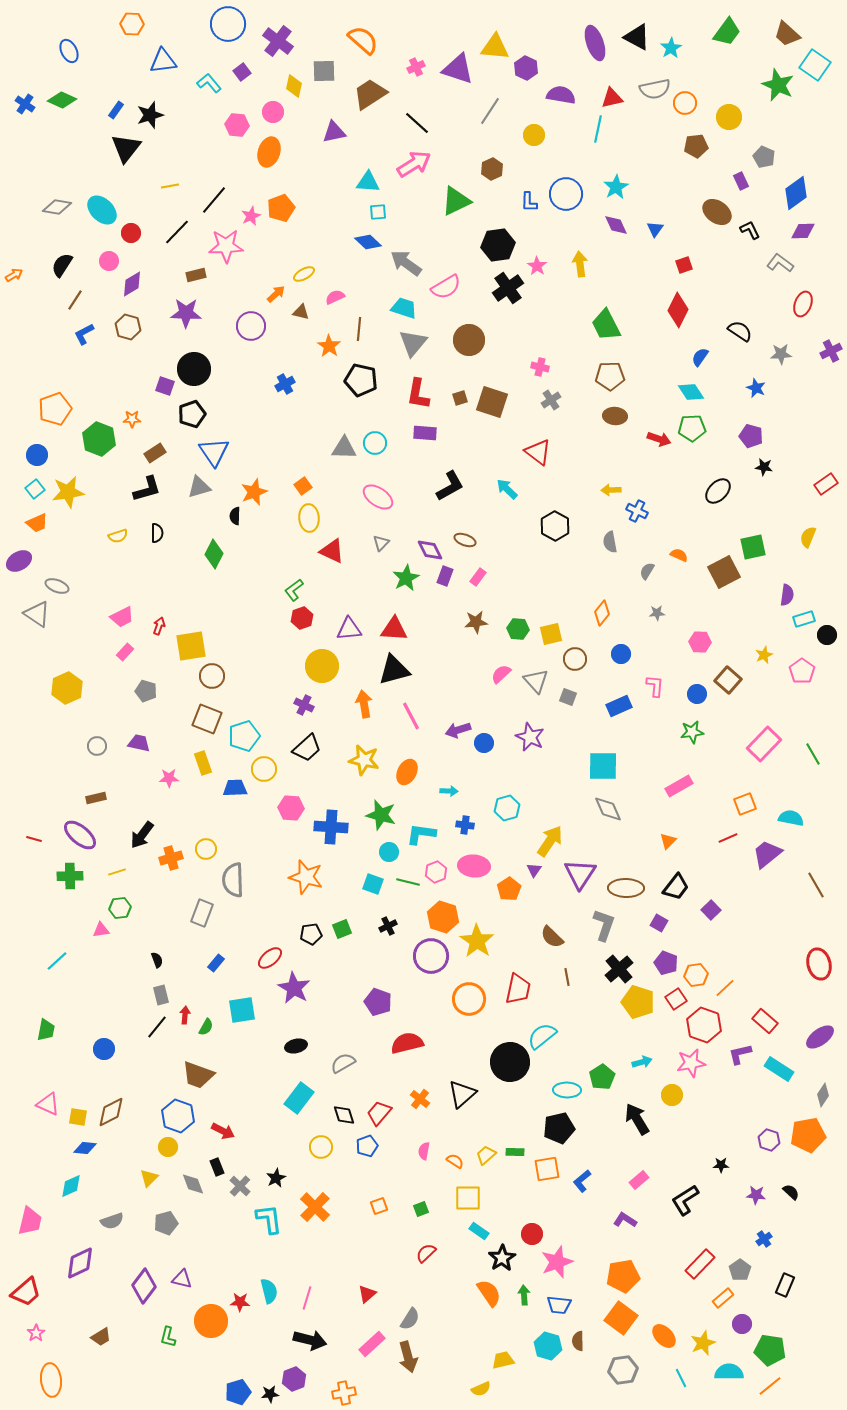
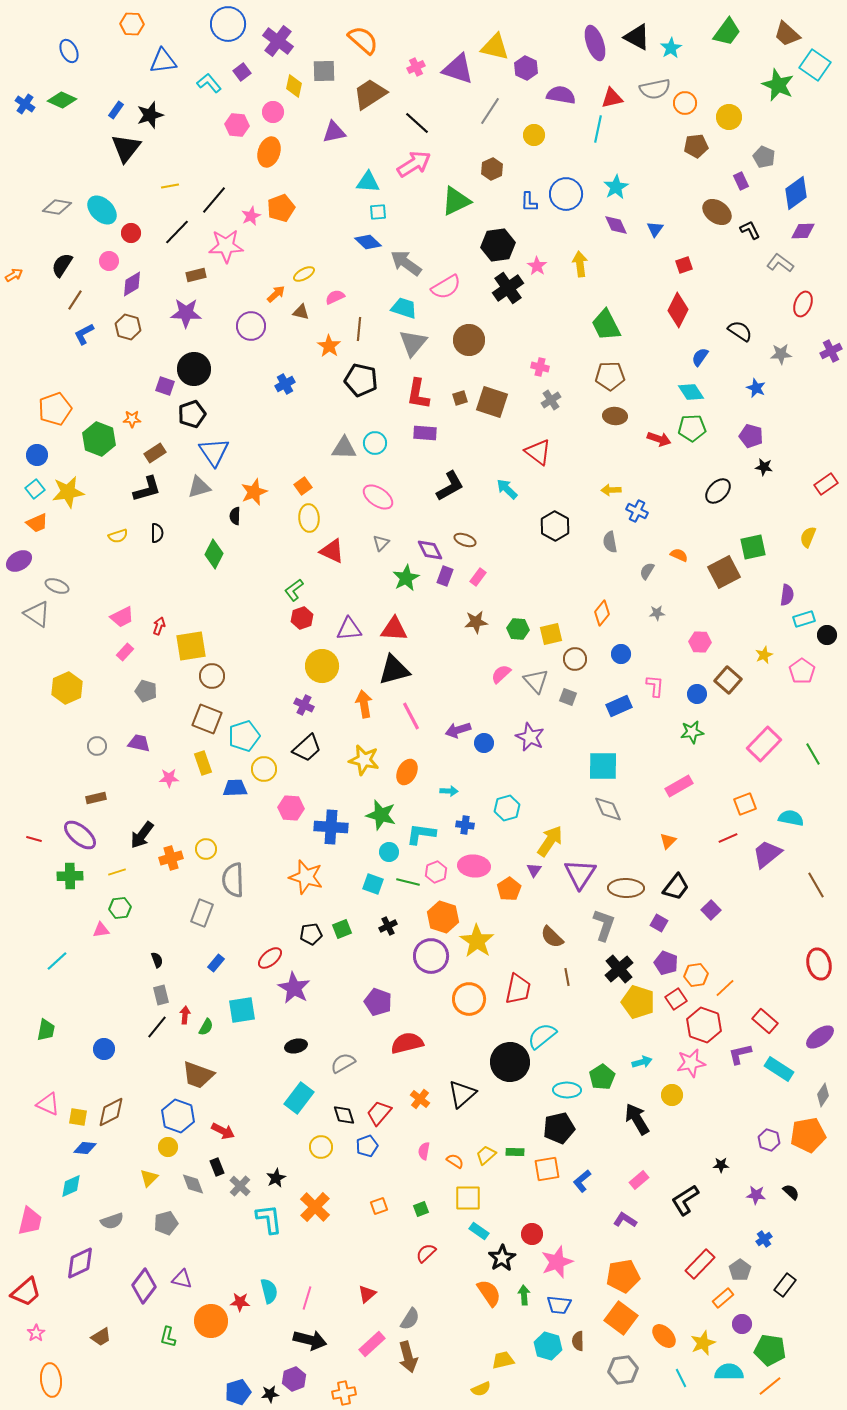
yellow triangle at (495, 47): rotated 8 degrees clockwise
black rectangle at (785, 1285): rotated 15 degrees clockwise
